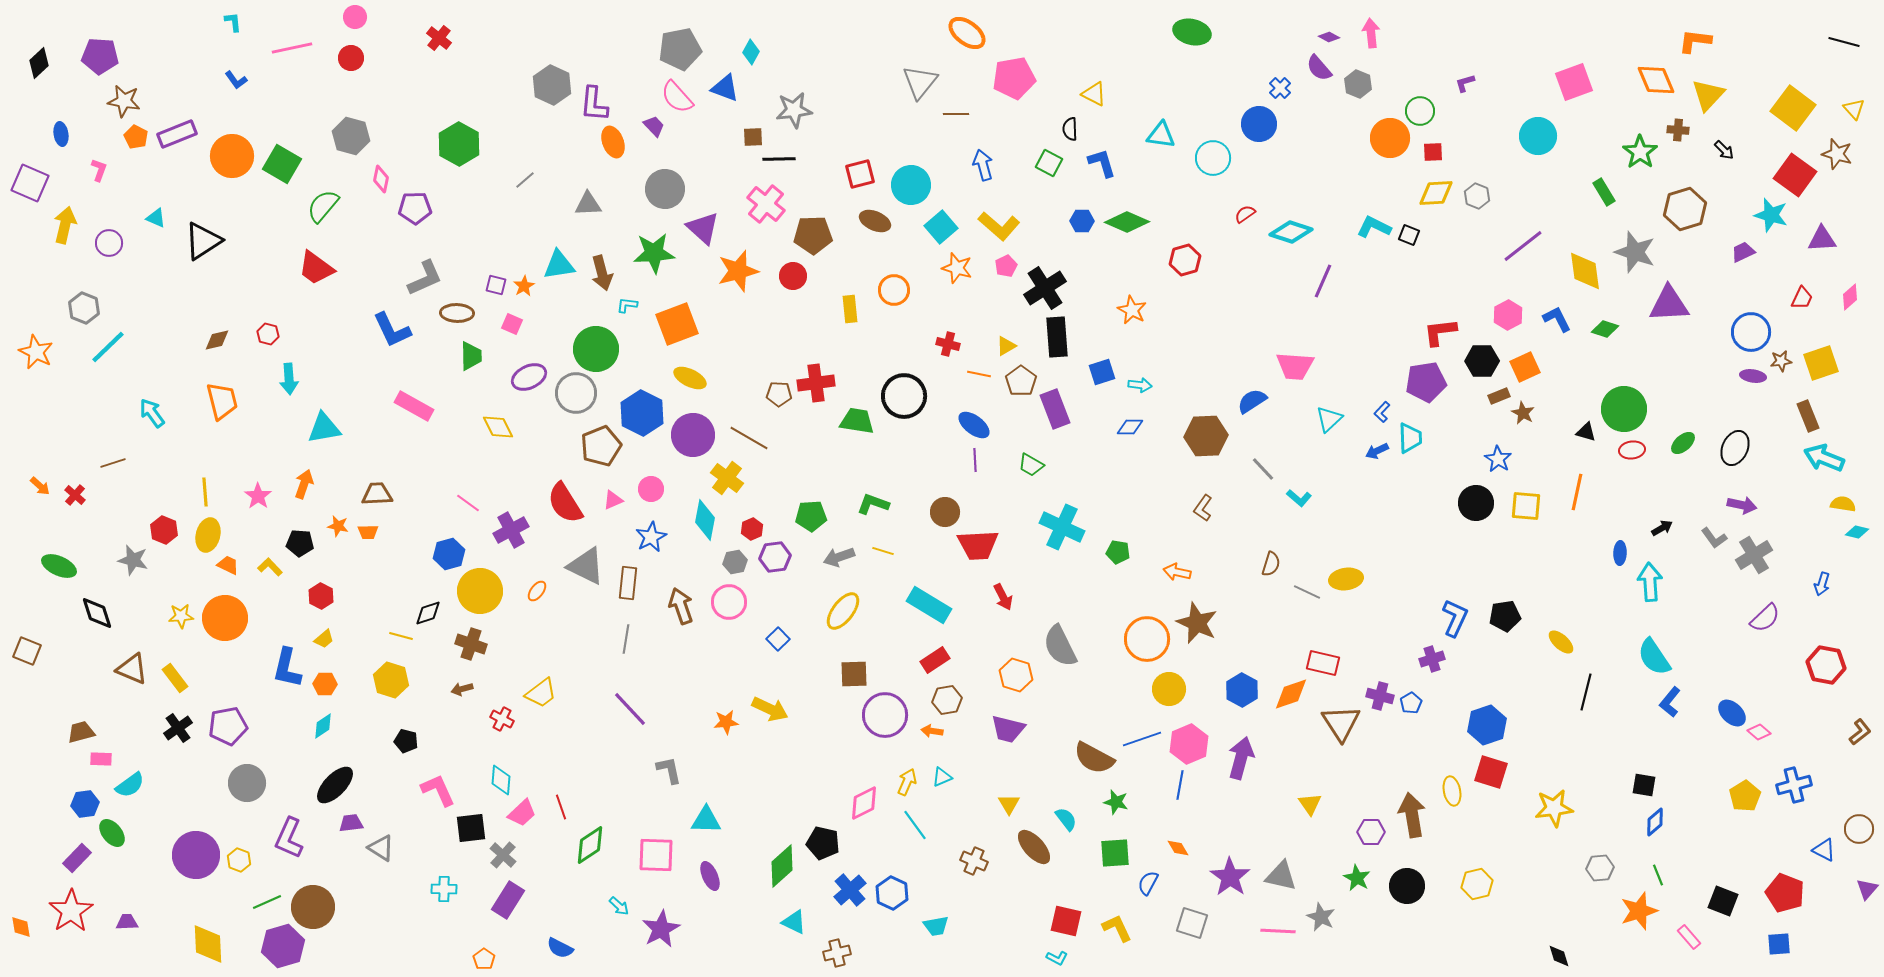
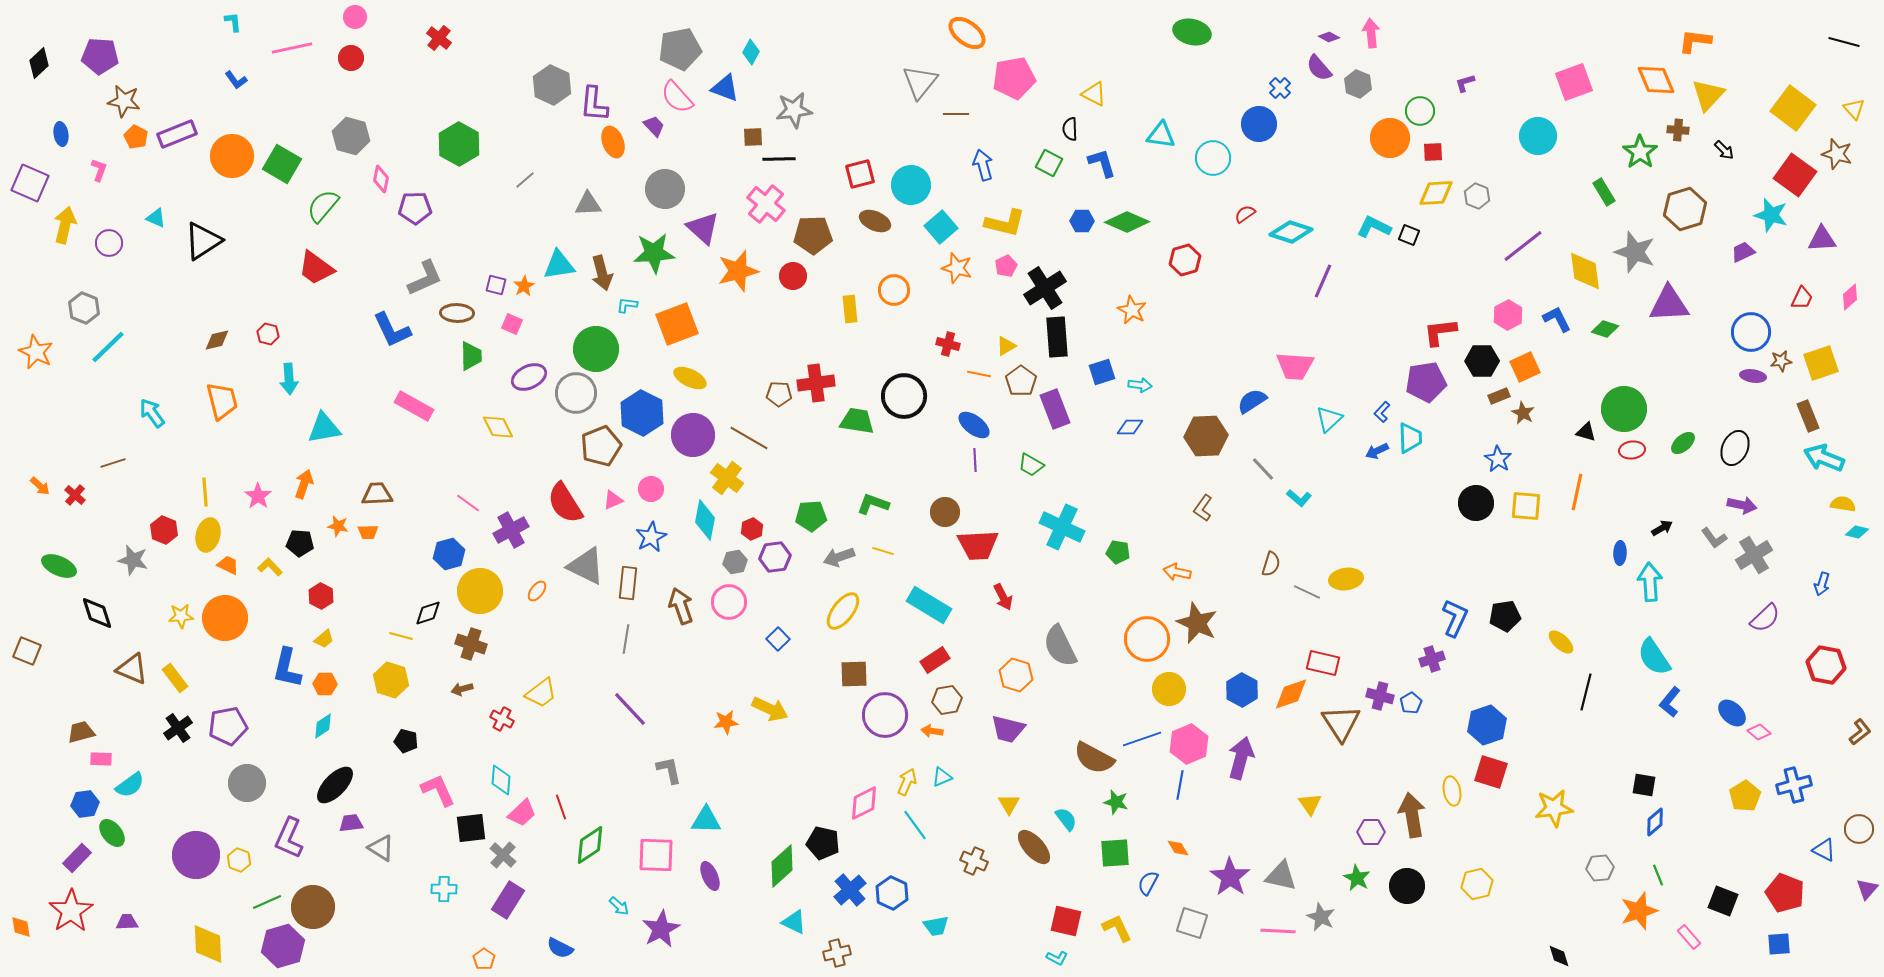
yellow L-shape at (999, 226): moved 6 px right, 3 px up; rotated 27 degrees counterclockwise
